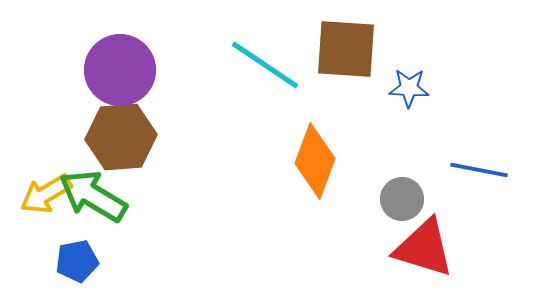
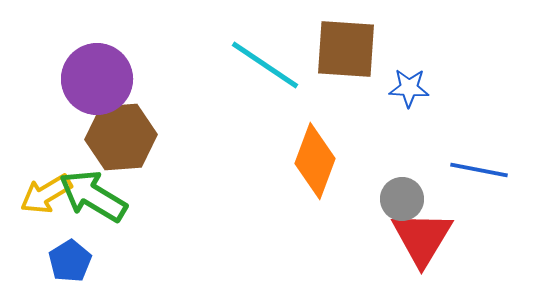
purple circle: moved 23 px left, 9 px down
red triangle: moved 2 px left, 10 px up; rotated 44 degrees clockwise
blue pentagon: moved 7 px left; rotated 21 degrees counterclockwise
